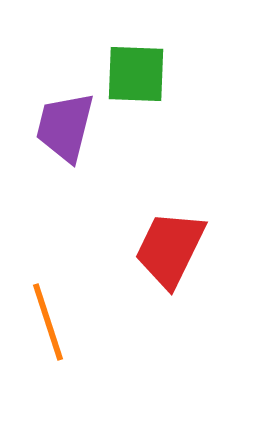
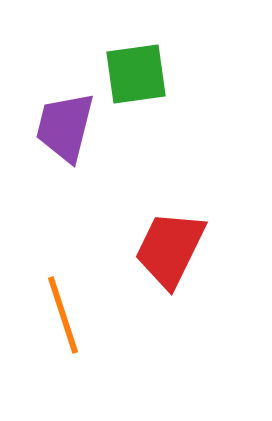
green square: rotated 10 degrees counterclockwise
orange line: moved 15 px right, 7 px up
